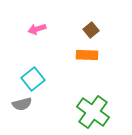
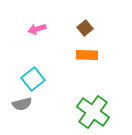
brown square: moved 6 px left, 2 px up
